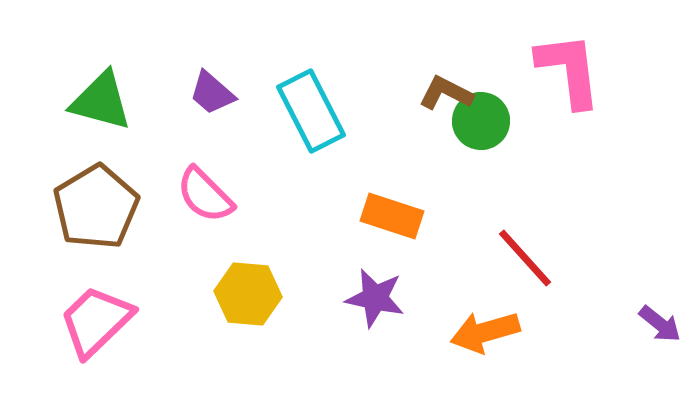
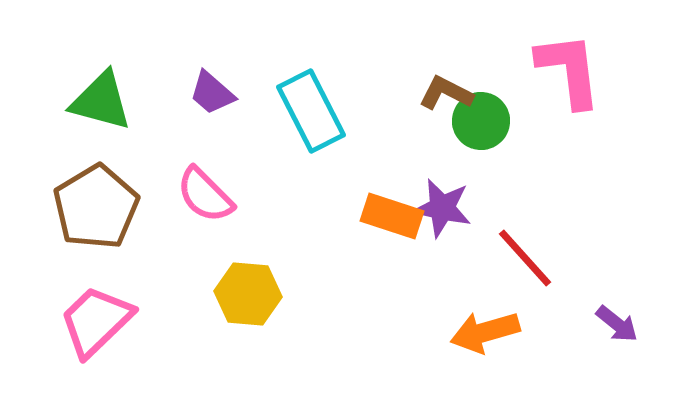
purple star: moved 67 px right, 90 px up
purple arrow: moved 43 px left
